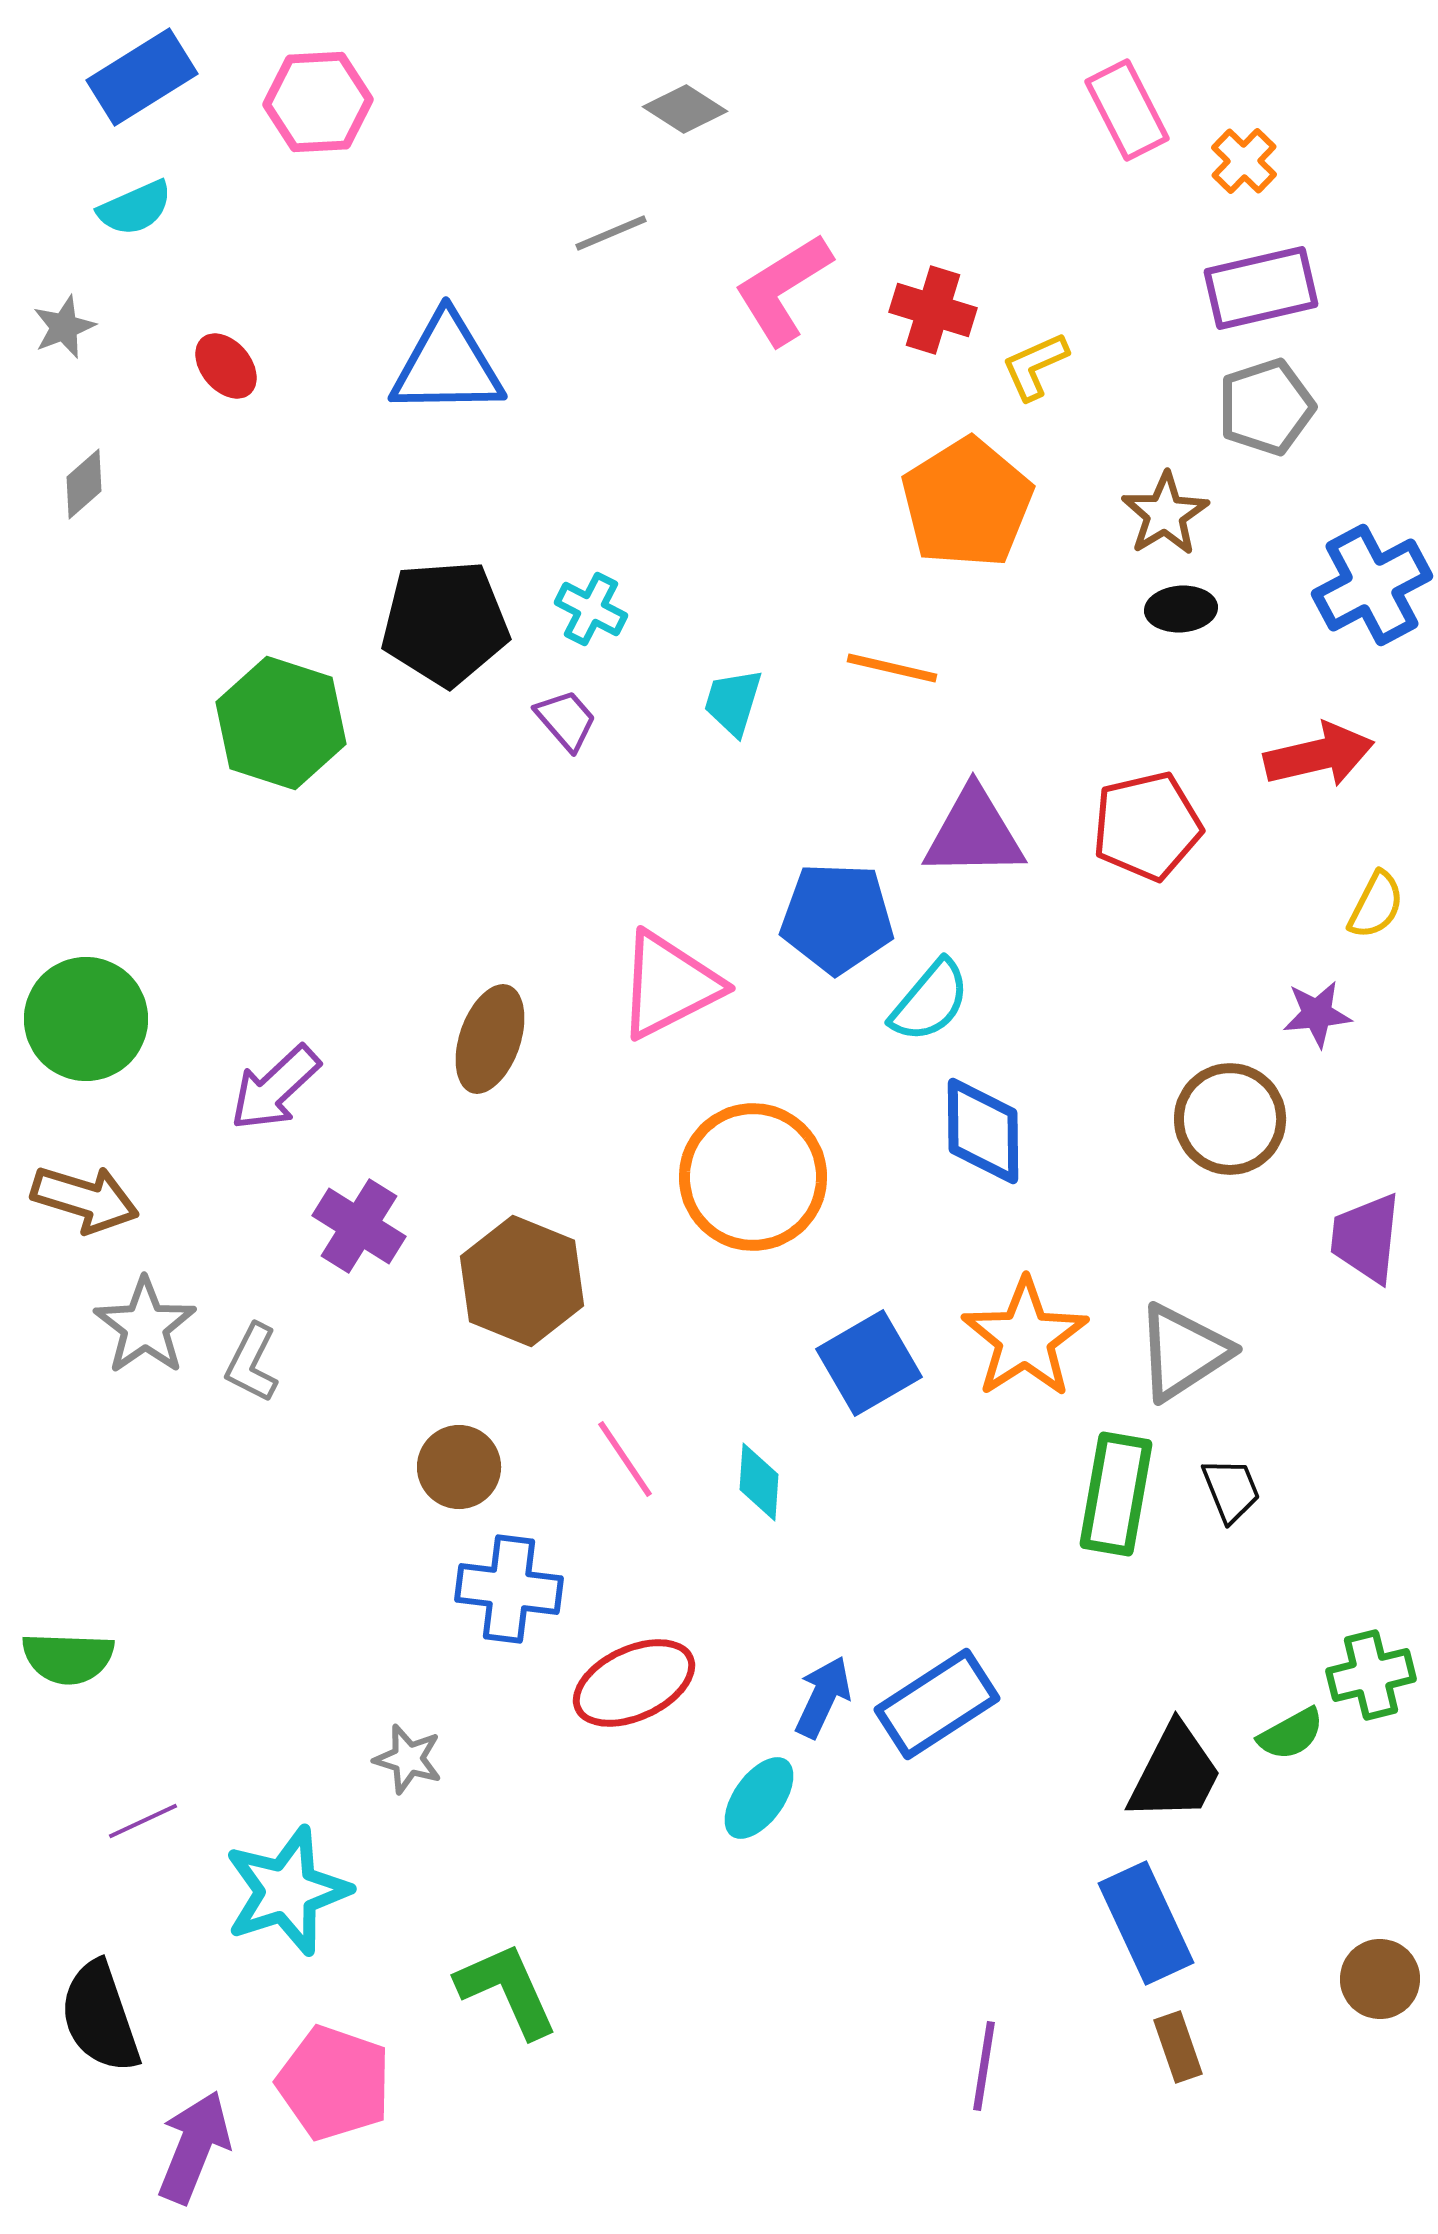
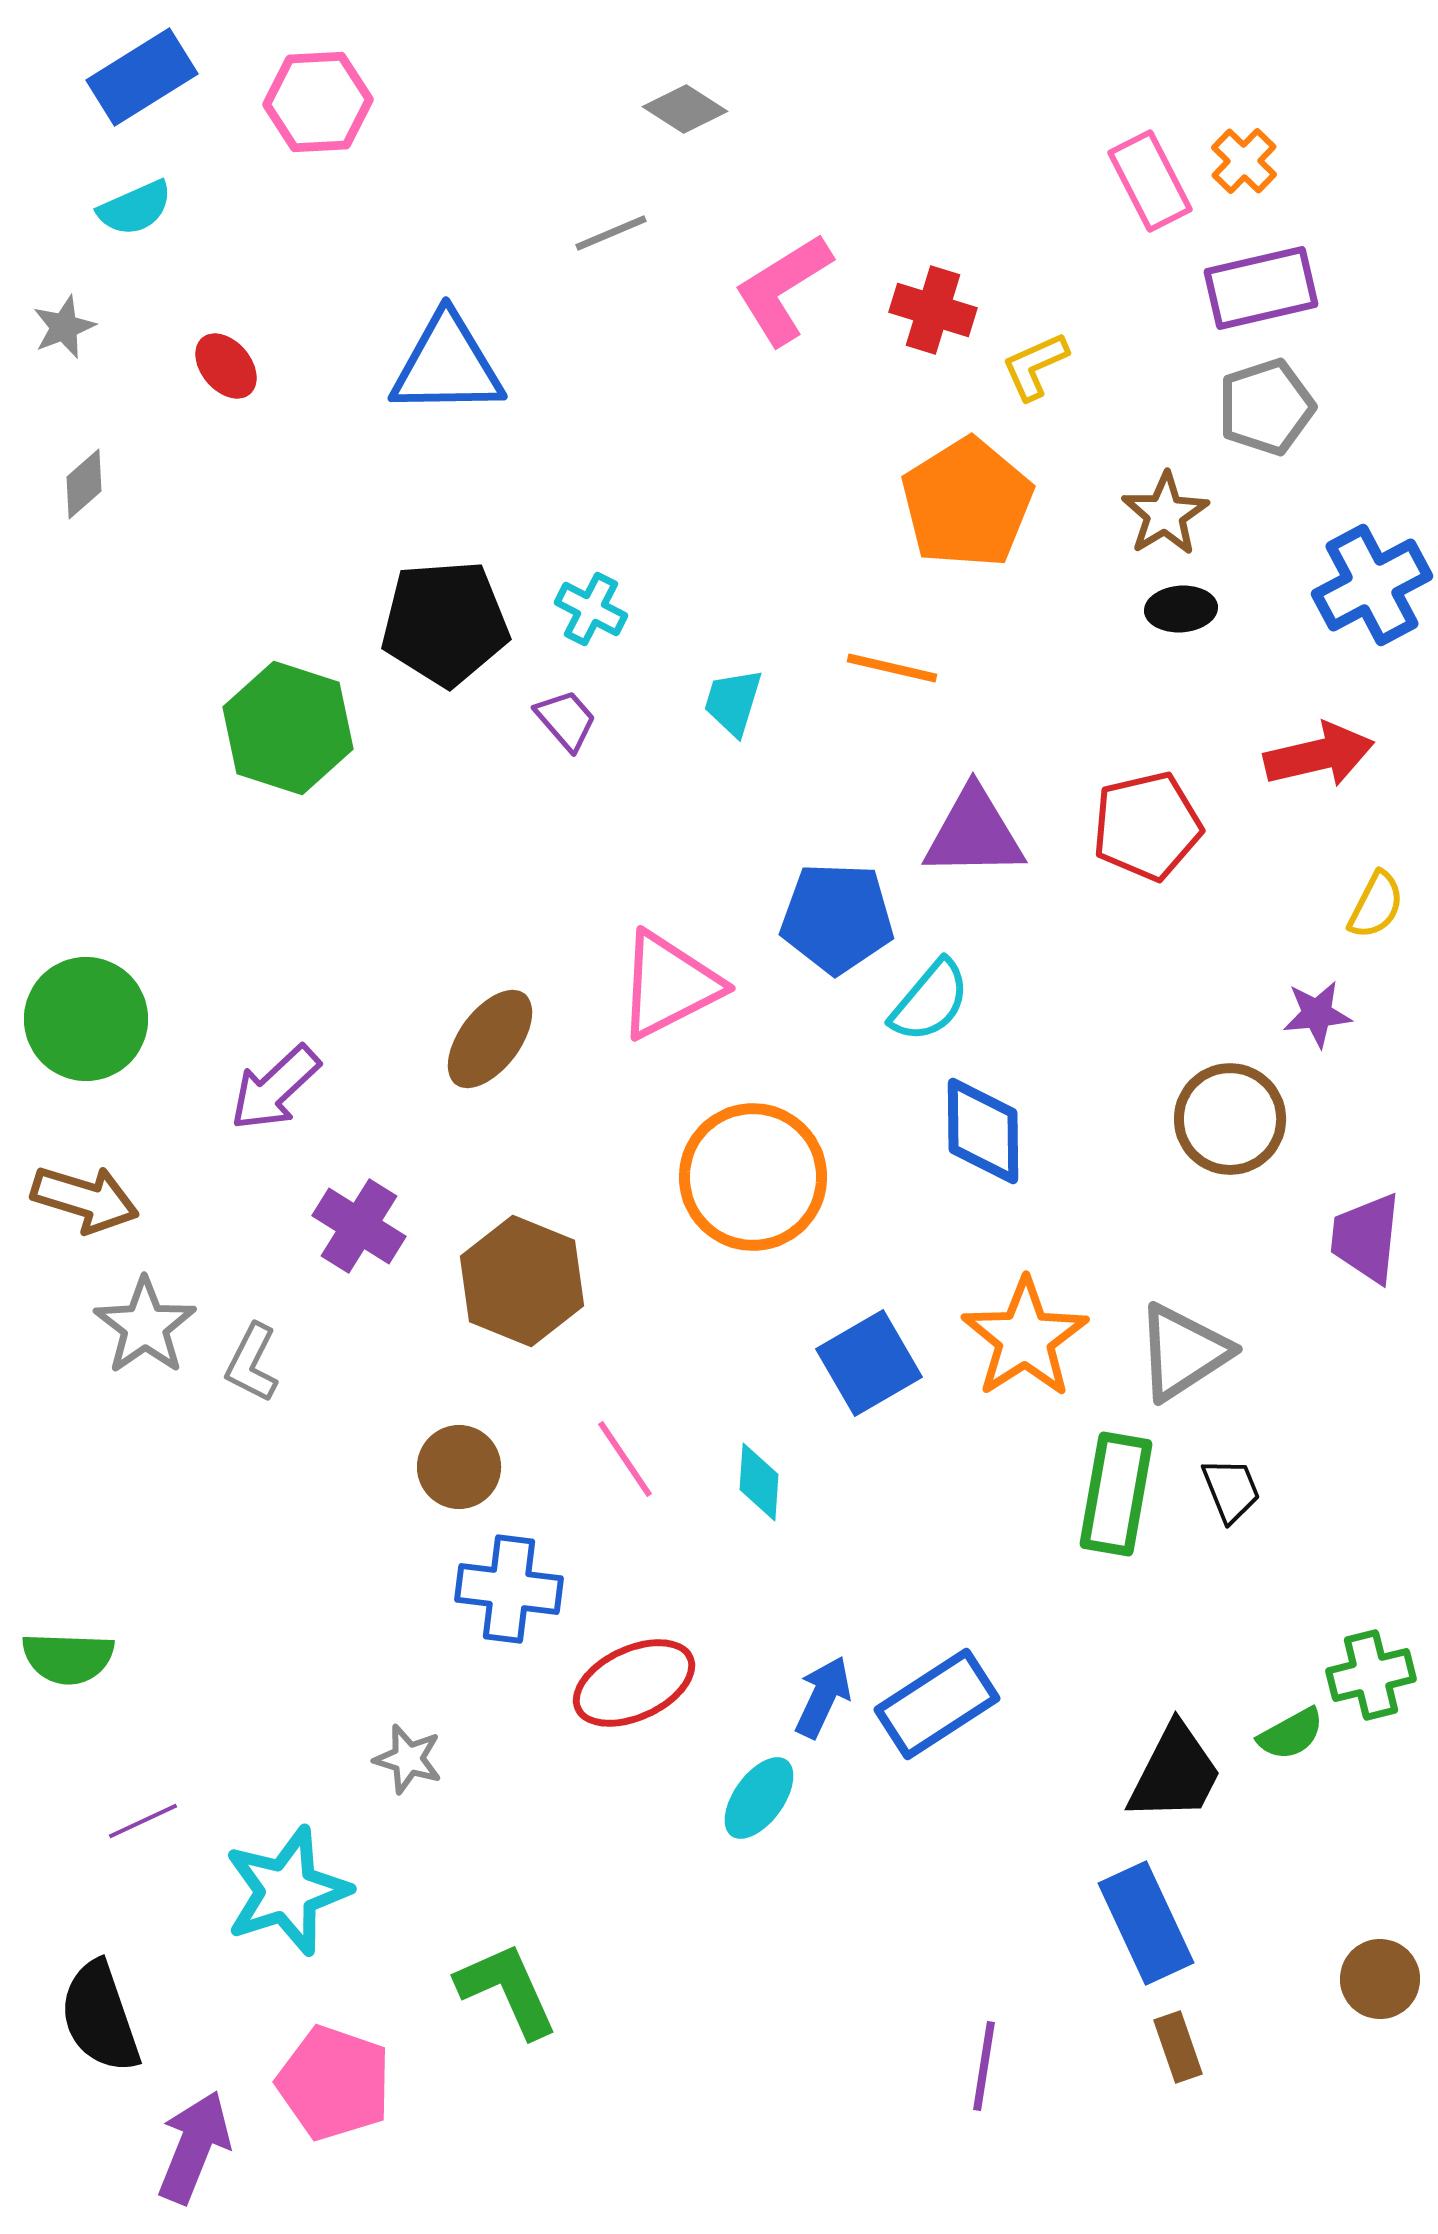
pink rectangle at (1127, 110): moved 23 px right, 71 px down
green hexagon at (281, 723): moved 7 px right, 5 px down
brown ellipse at (490, 1039): rotated 18 degrees clockwise
